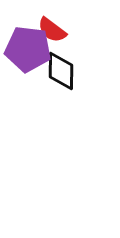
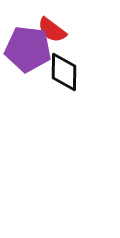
black diamond: moved 3 px right, 1 px down
